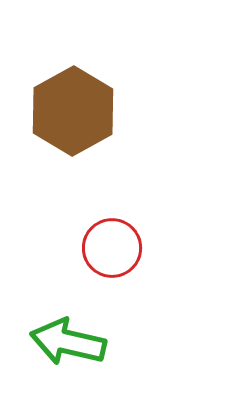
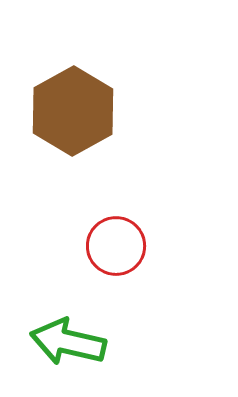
red circle: moved 4 px right, 2 px up
